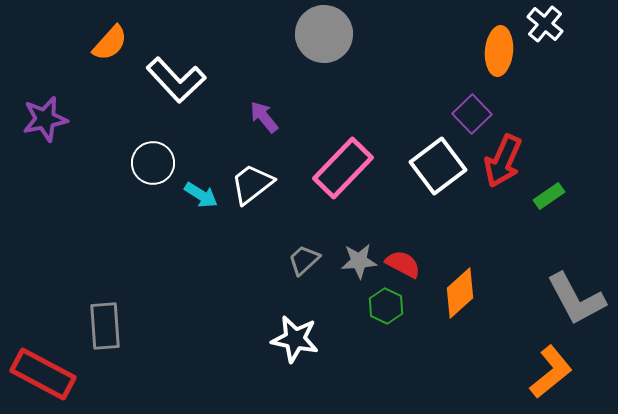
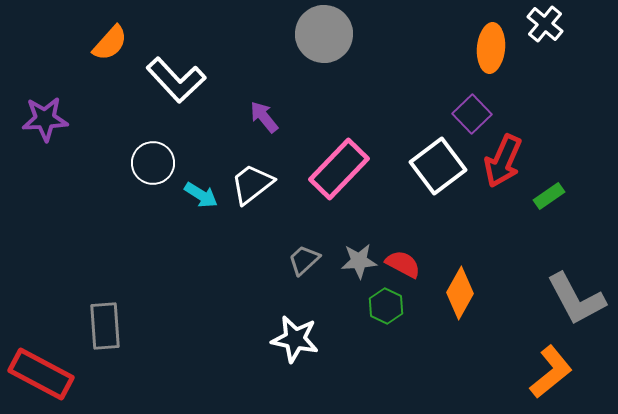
orange ellipse: moved 8 px left, 3 px up
purple star: rotated 9 degrees clockwise
pink rectangle: moved 4 px left, 1 px down
orange diamond: rotated 18 degrees counterclockwise
red rectangle: moved 2 px left
